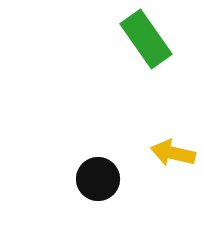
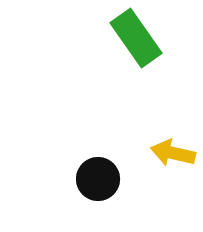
green rectangle: moved 10 px left, 1 px up
